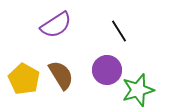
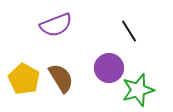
purple semicircle: rotated 12 degrees clockwise
black line: moved 10 px right
purple circle: moved 2 px right, 2 px up
brown semicircle: moved 3 px down
